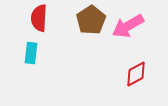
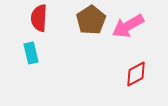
cyan rectangle: rotated 20 degrees counterclockwise
